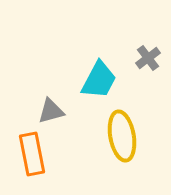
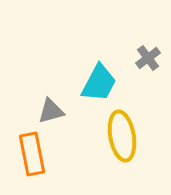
cyan trapezoid: moved 3 px down
